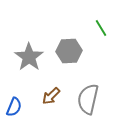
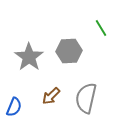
gray semicircle: moved 2 px left, 1 px up
